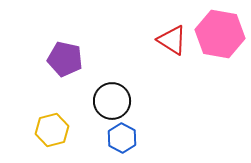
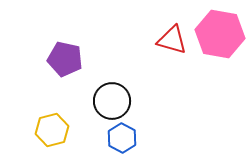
red triangle: rotated 16 degrees counterclockwise
